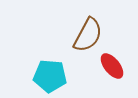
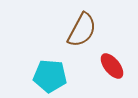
brown semicircle: moved 6 px left, 5 px up
